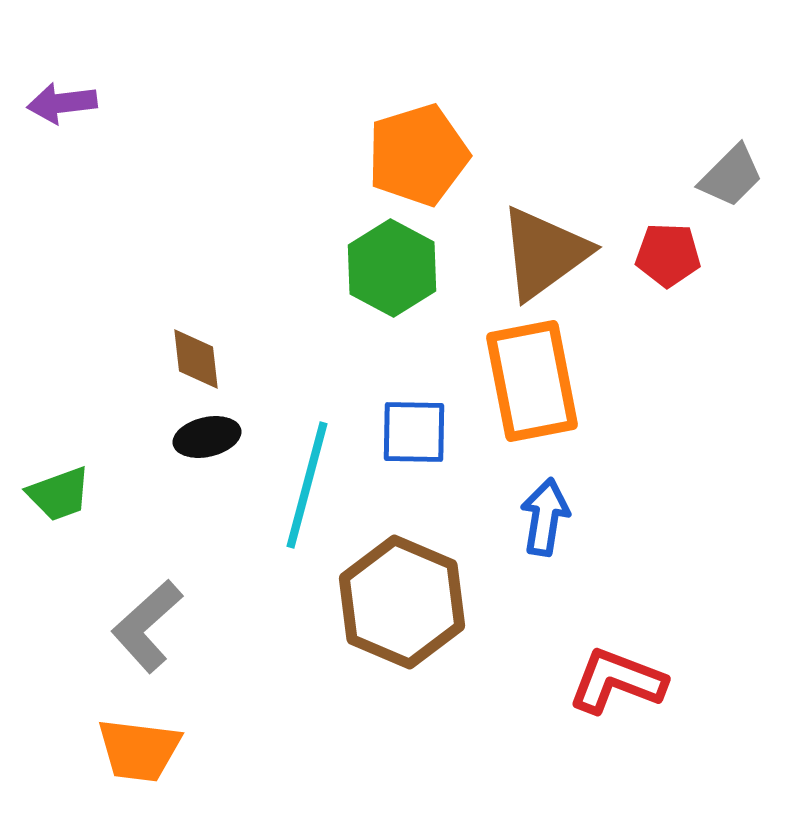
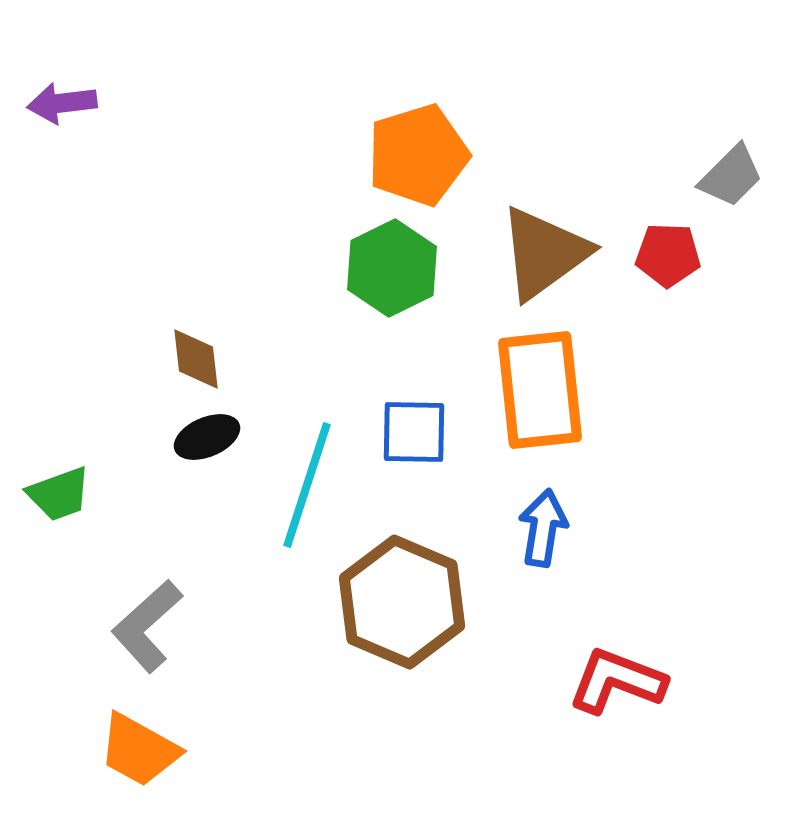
green hexagon: rotated 6 degrees clockwise
orange rectangle: moved 8 px right, 9 px down; rotated 5 degrees clockwise
black ellipse: rotated 10 degrees counterclockwise
cyan line: rotated 3 degrees clockwise
blue arrow: moved 2 px left, 11 px down
orange trapezoid: rotated 22 degrees clockwise
